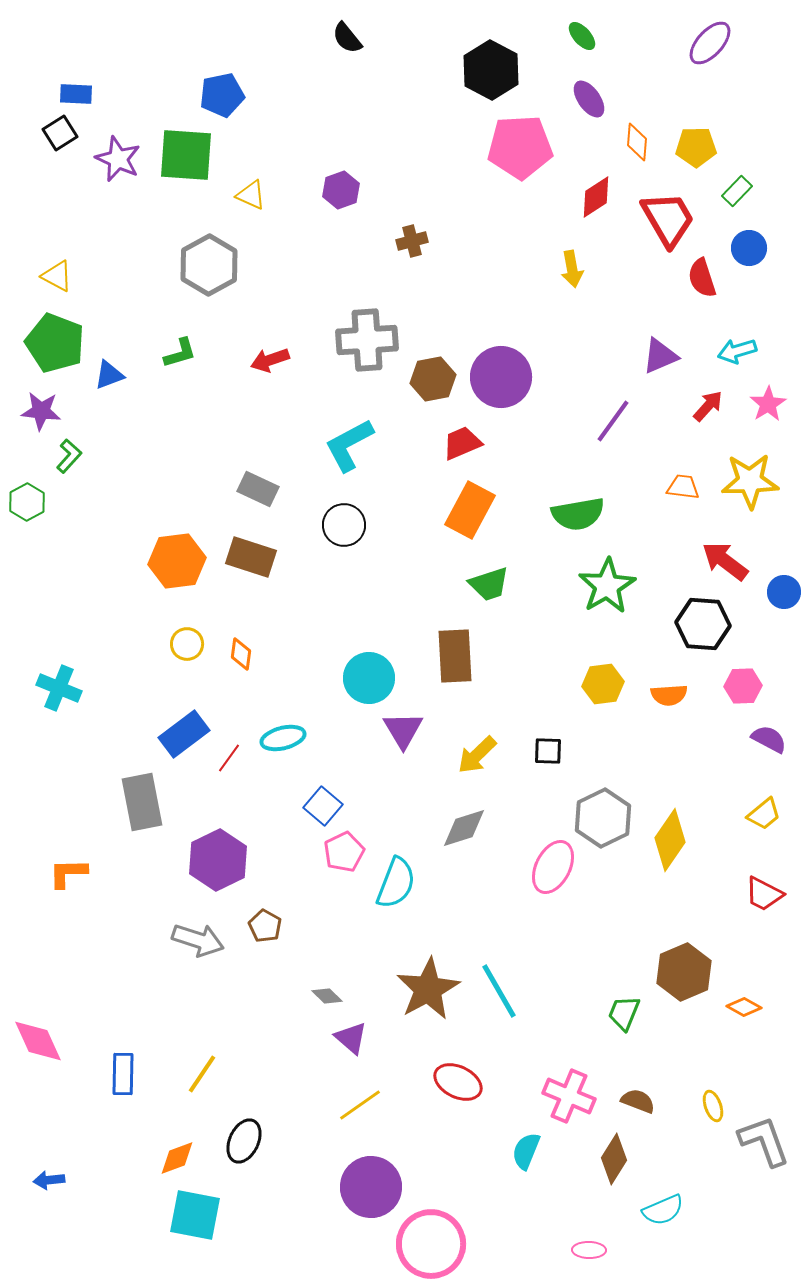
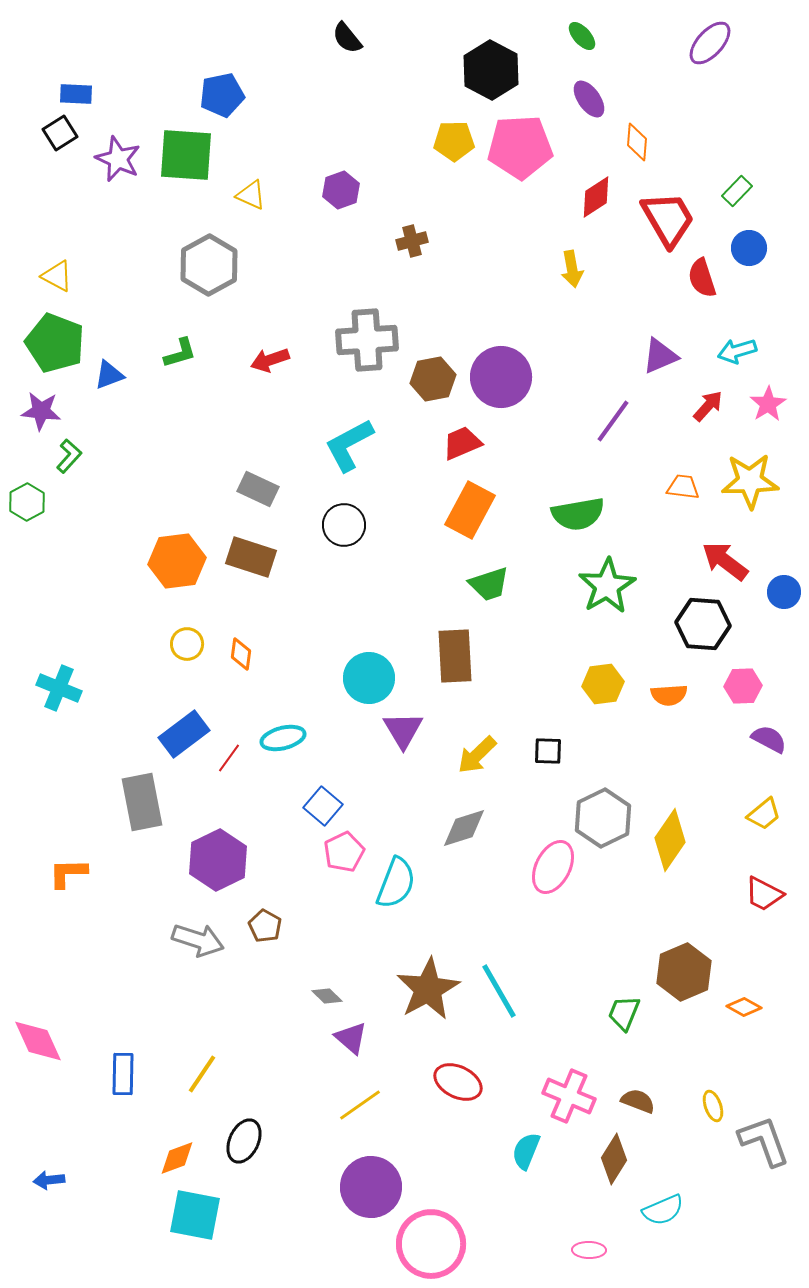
yellow pentagon at (696, 147): moved 242 px left, 6 px up
